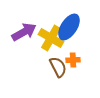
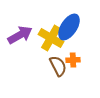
purple arrow: moved 4 px left, 3 px down
brown semicircle: moved 1 px up
